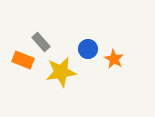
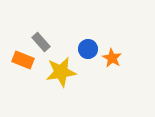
orange star: moved 2 px left, 1 px up
